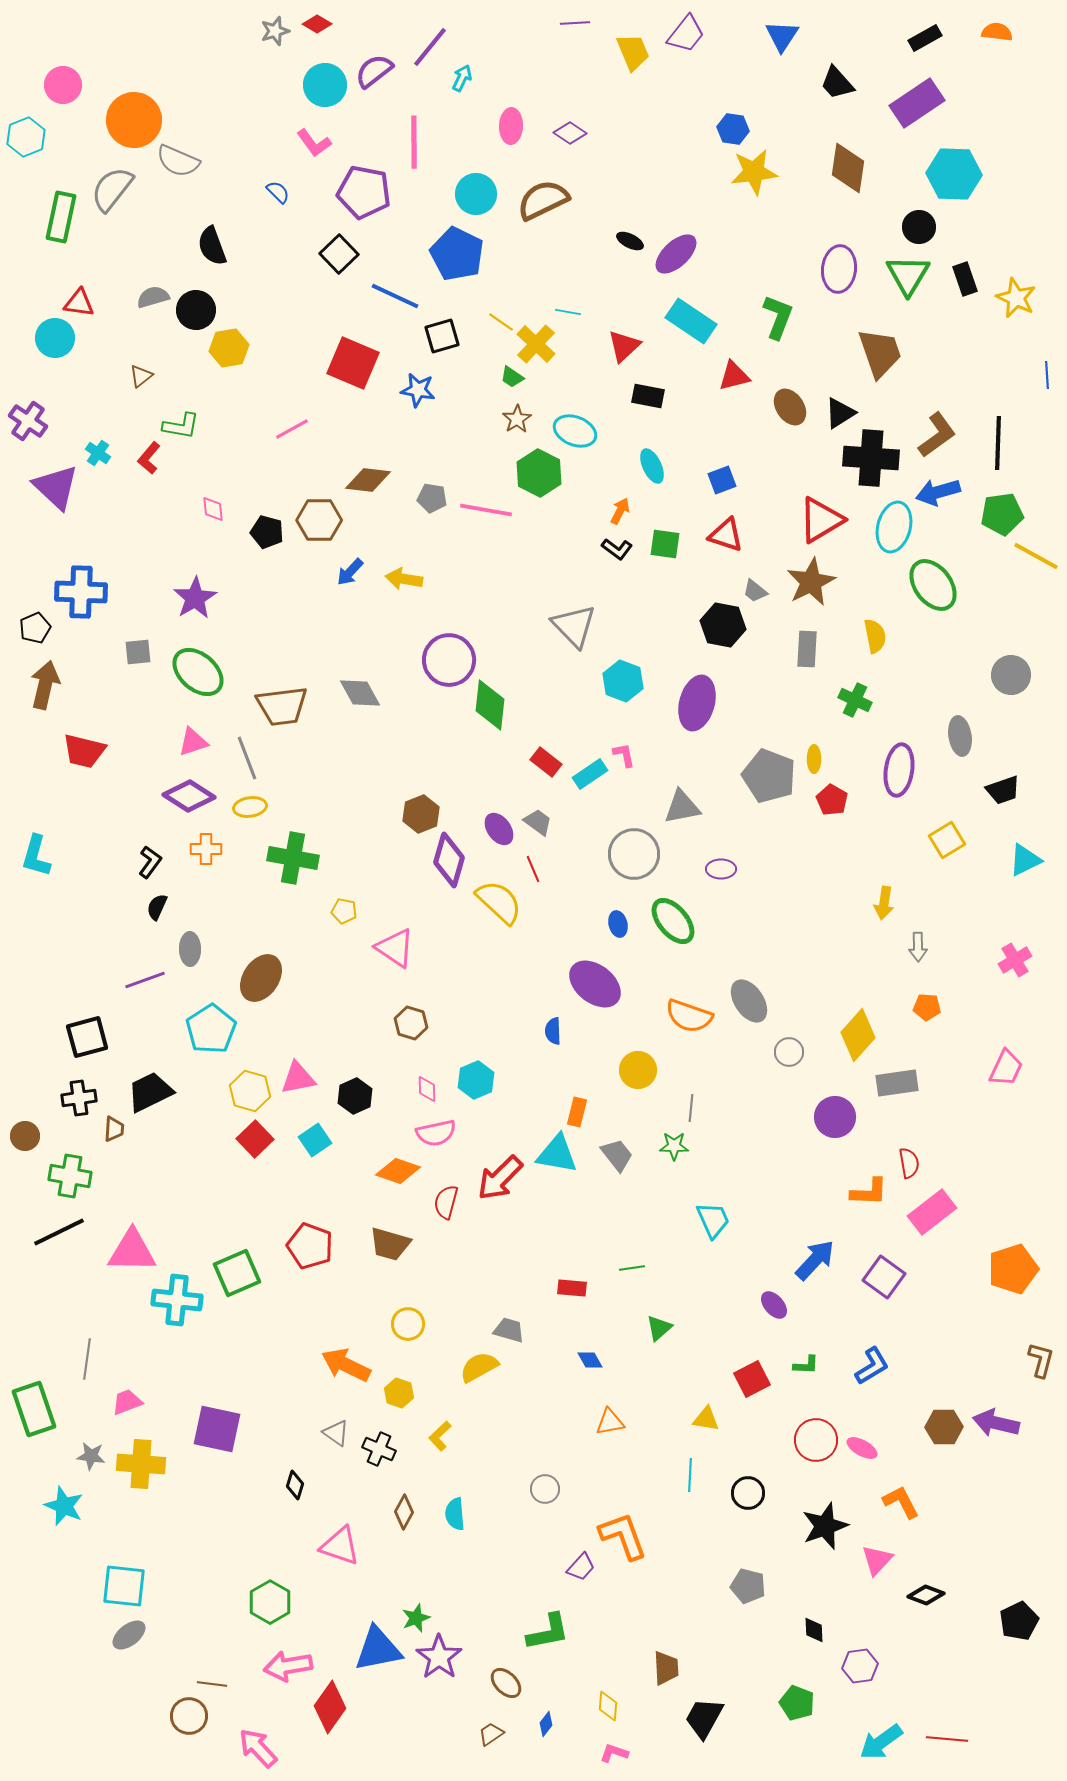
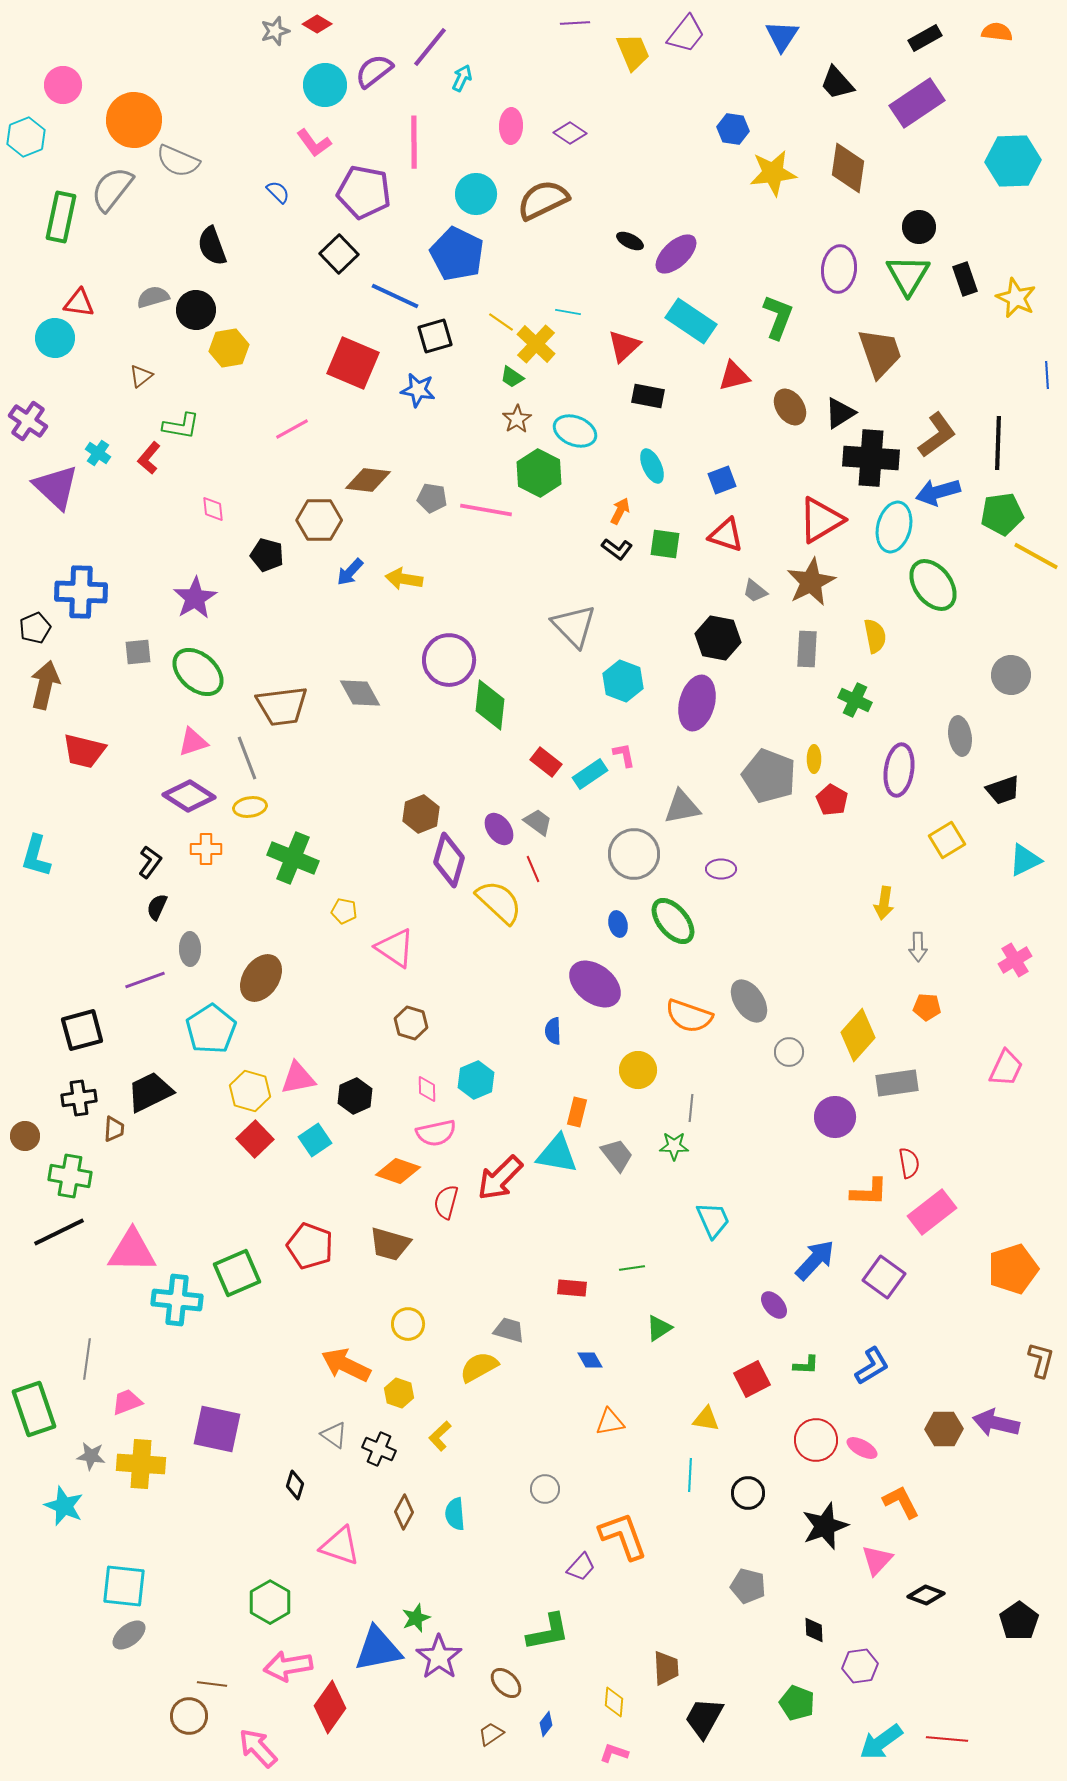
yellow star at (754, 172): moved 19 px right, 1 px down
cyan hexagon at (954, 174): moved 59 px right, 13 px up; rotated 4 degrees counterclockwise
black square at (442, 336): moved 7 px left
black pentagon at (267, 532): moved 23 px down
black hexagon at (723, 625): moved 5 px left, 13 px down
green cross at (293, 858): rotated 12 degrees clockwise
black square at (87, 1037): moved 5 px left, 7 px up
green triangle at (659, 1328): rotated 8 degrees clockwise
brown hexagon at (944, 1427): moved 2 px down
gray triangle at (336, 1433): moved 2 px left, 2 px down
black pentagon at (1019, 1621): rotated 9 degrees counterclockwise
yellow diamond at (608, 1706): moved 6 px right, 4 px up
